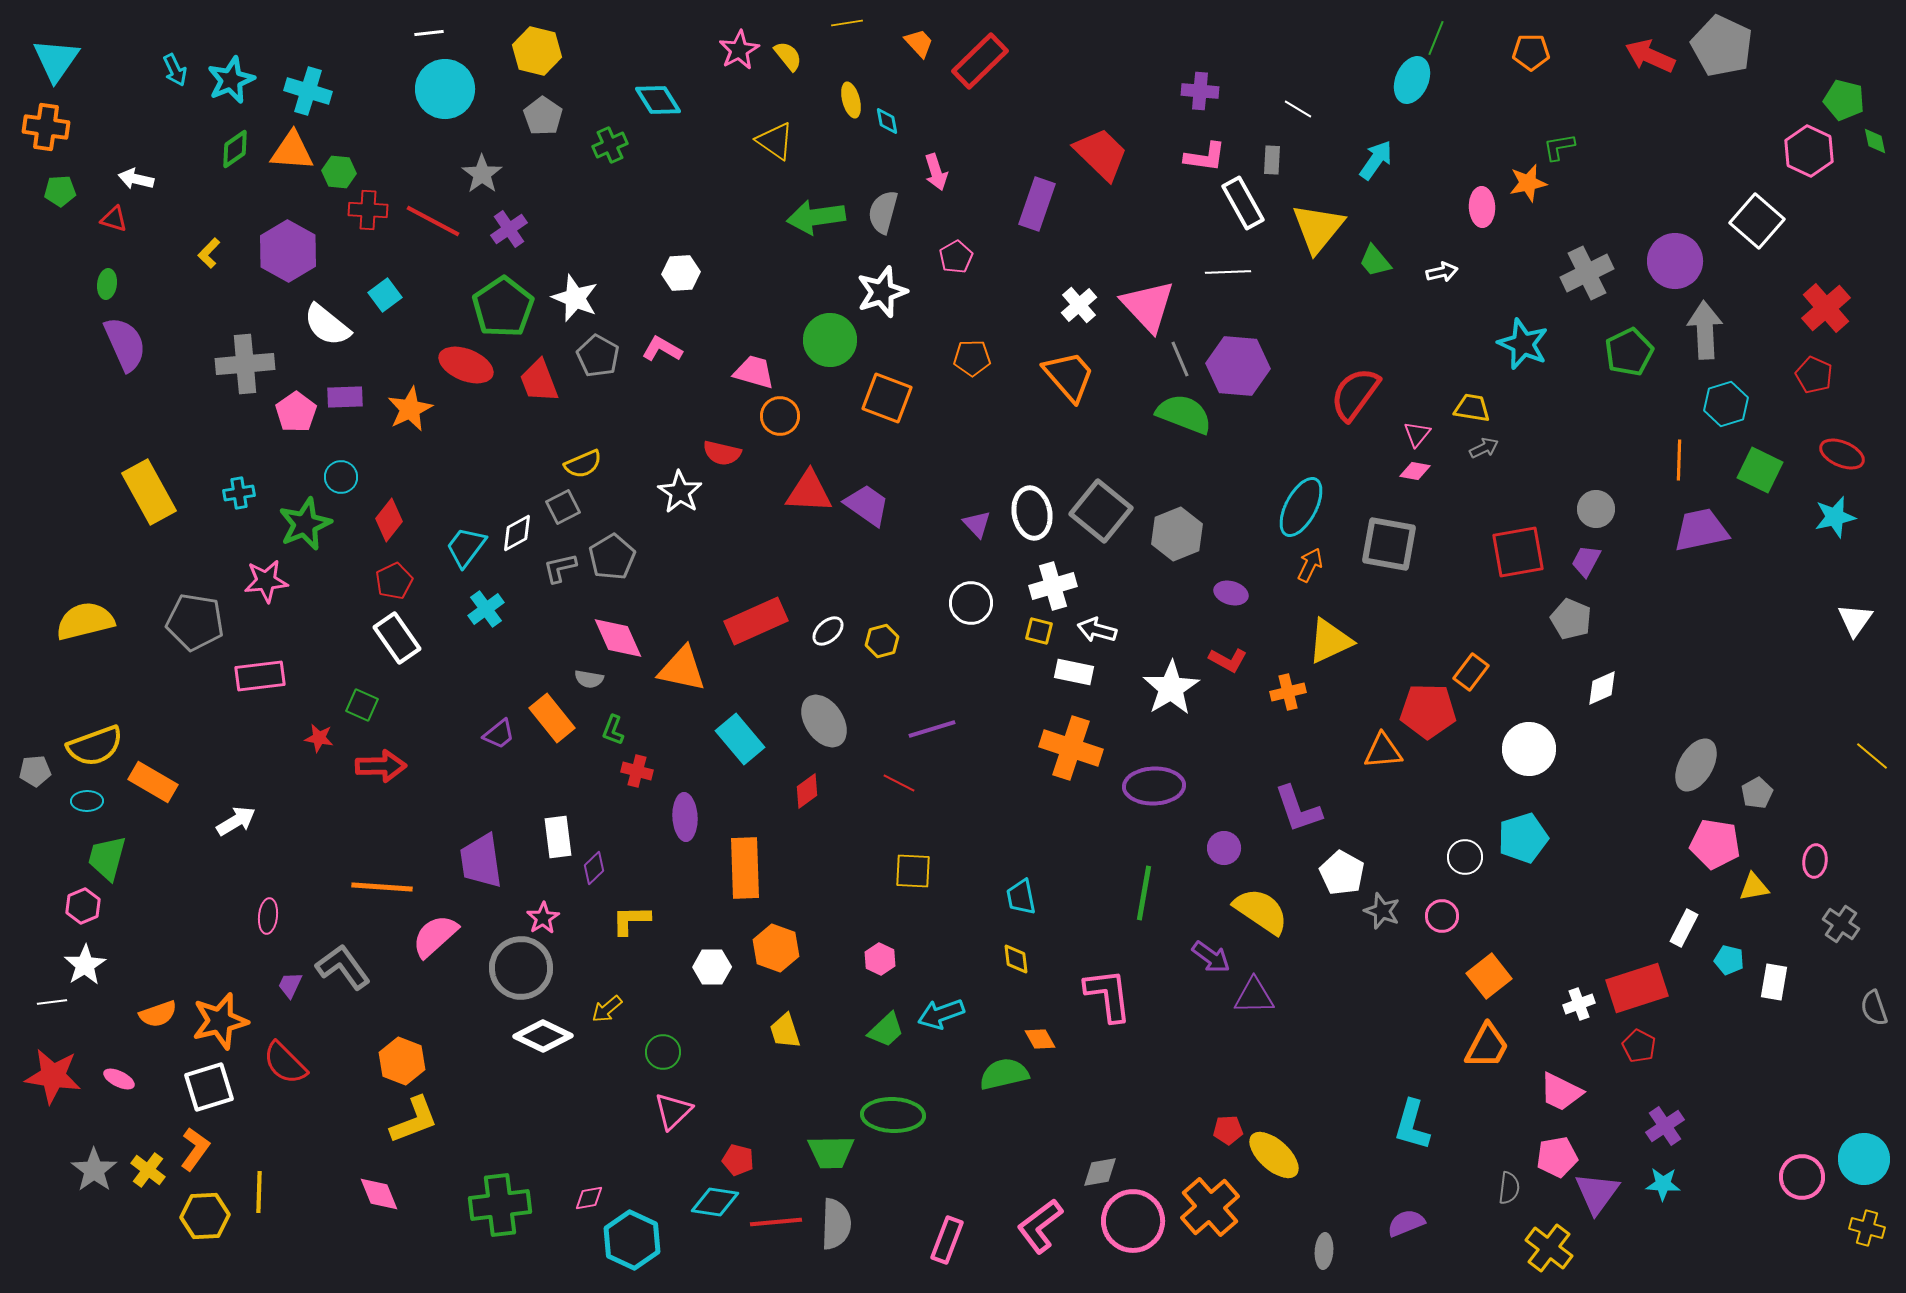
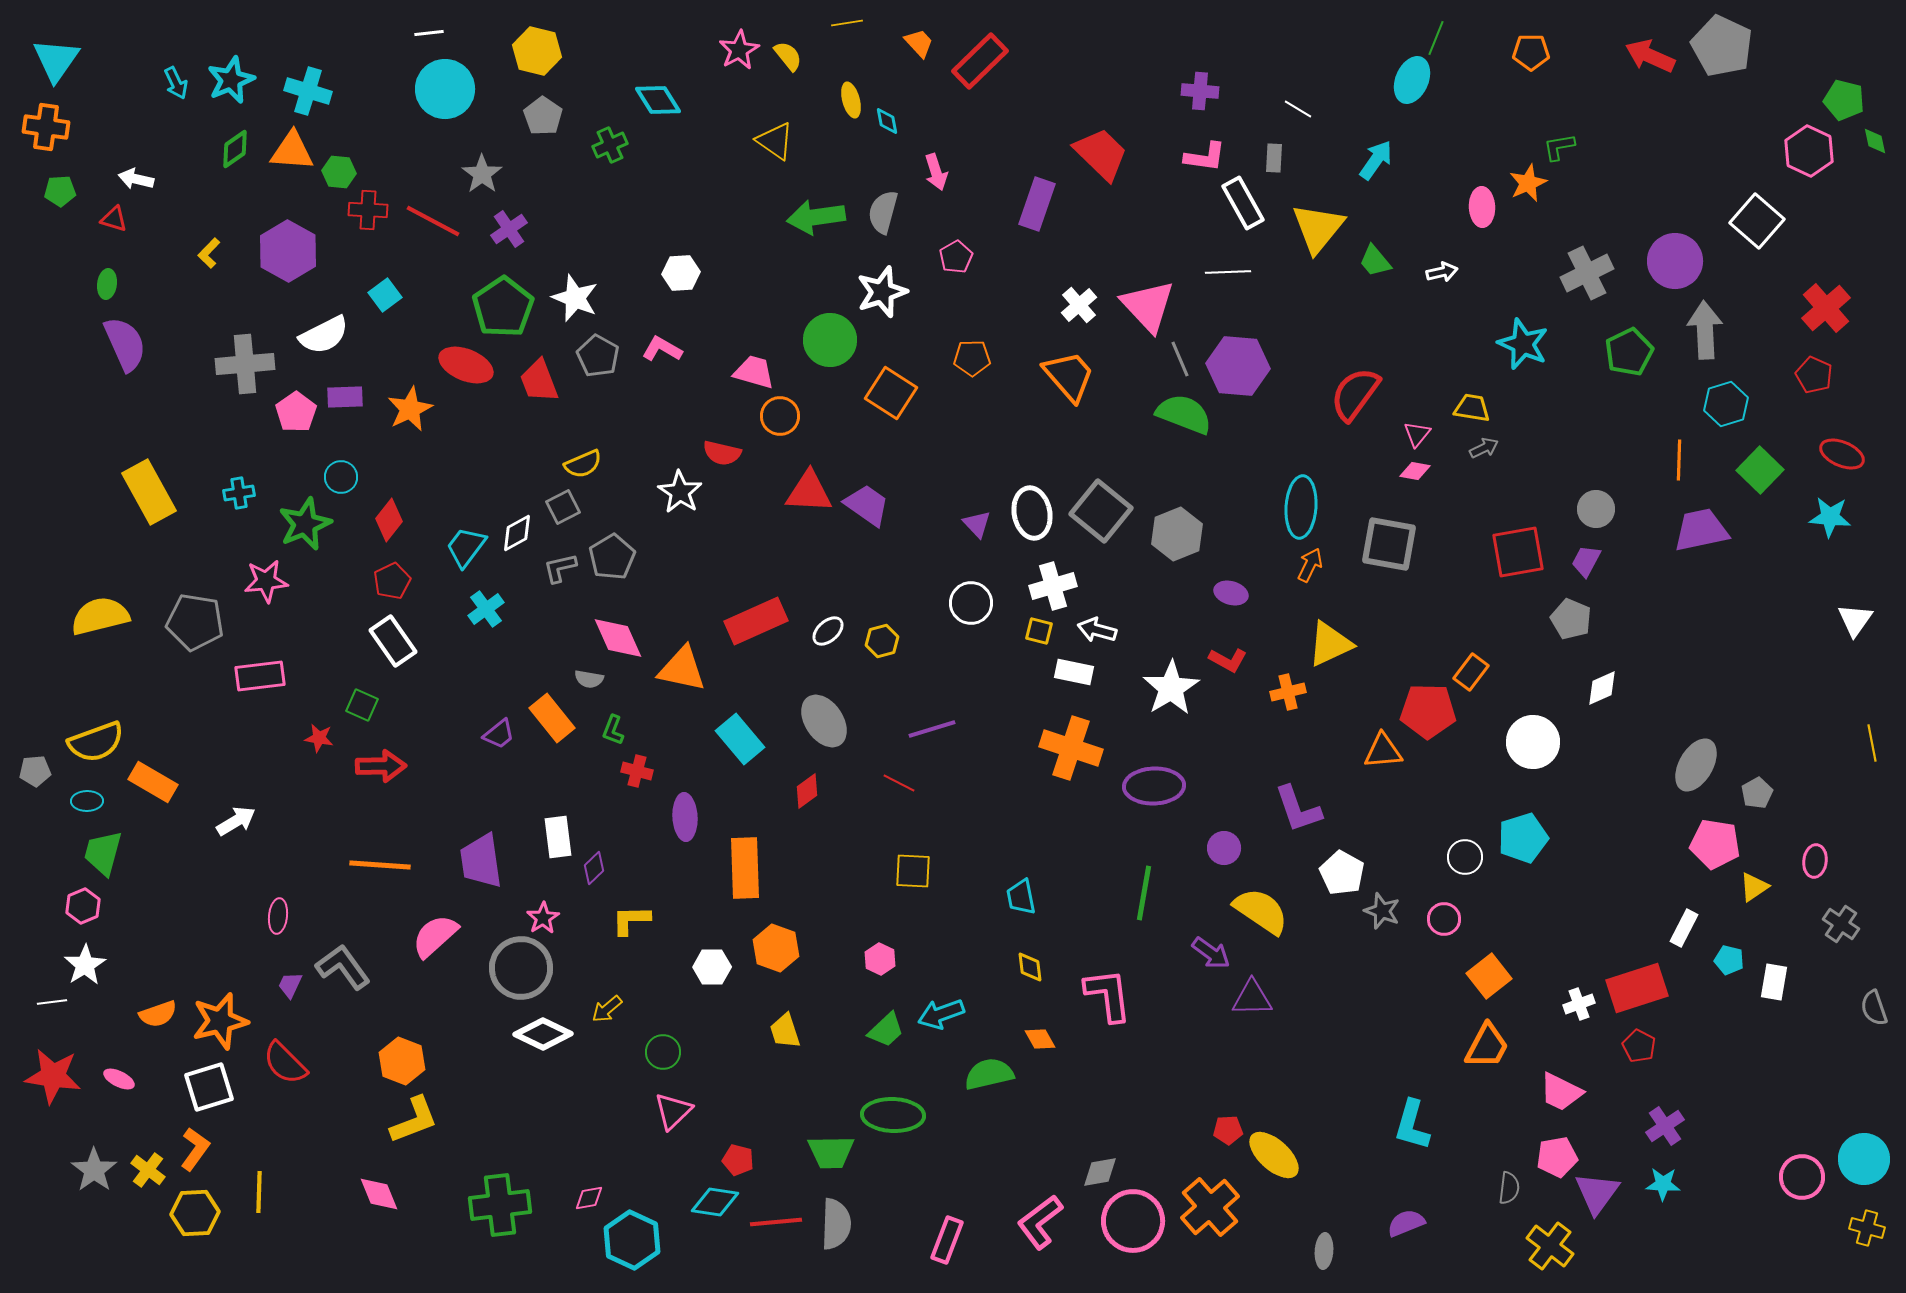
cyan arrow at (175, 70): moved 1 px right, 13 px down
gray rectangle at (1272, 160): moved 2 px right, 2 px up
orange star at (1528, 183): rotated 12 degrees counterclockwise
white semicircle at (327, 325): moved 3 px left, 10 px down; rotated 66 degrees counterclockwise
orange square at (887, 398): moved 4 px right, 5 px up; rotated 12 degrees clockwise
green square at (1760, 470): rotated 18 degrees clockwise
cyan ellipse at (1301, 507): rotated 24 degrees counterclockwise
cyan star at (1835, 517): moved 5 px left; rotated 18 degrees clockwise
red pentagon at (394, 581): moved 2 px left
yellow semicircle at (85, 621): moved 15 px right, 5 px up
white rectangle at (397, 638): moved 4 px left, 3 px down
yellow triangle at (1330, 641): moved 3 px down
yellow semicircle at (95, 746): moved 1 px right, 4 px up
white circle at (1529, 749): moved 4 px right, 7 px up
yellow line at (1872, 756): moved 13 px up; rotated 39 degrees clockwise
green trapezoid at (107, 858): moved 4 px left, 5 px up
orange line at (382, 887): moved 2 px left, 22 px up
yellow triangle at (1754, 887): rotated 24 degrees counterclockwise
pink ellipse at (268, 916): moved 10 px right
pink circle at (1442, 916): moved 2 px right, 3 px down
purple arrow at (1211, 957): moved 4 px up
yellow diamond at (1016, 959): moved 14 px right, 8 px down
purple triangle at (1254, 996): moved 2 px left, 2 px down
white diamond at (543, 1036): moved 2 px up
green semicircle at (1004, 1074): moved 15 px left
yellow hexagon at (205, 1216): moved 10 px left, 3 px up
pink L-shape at (1040, 1226): moved 4 px up
yellow cross at (1549, 1248): moved 1 px right, 2 px up
